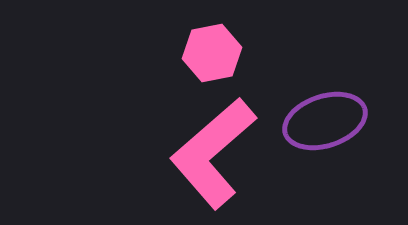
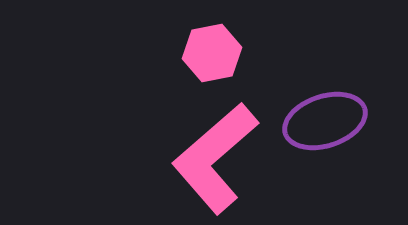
pink L-shape: moved 2 px right, 5 px down
